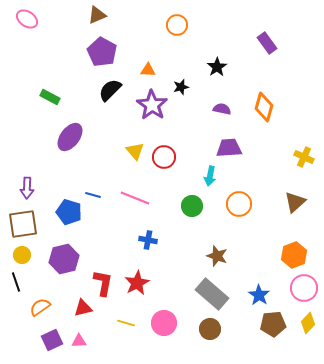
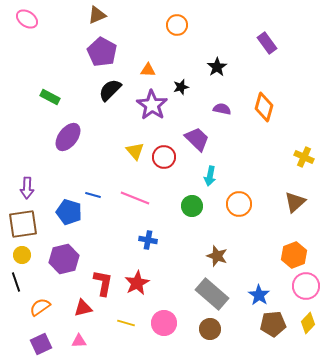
purple ellipse at (70, 137): moved 2 px left
purple trapezoid at (229, 148): moved 32 px left, 9 px up; rotated 48 degrees clockwise
pink circle at (304, 288): moved 2 px right, 2 px up
purple square at (52, 340): moved 11 px left, 4 px down
